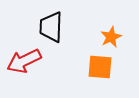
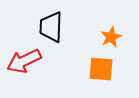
orange square: moved 1 px right, 2 px down
